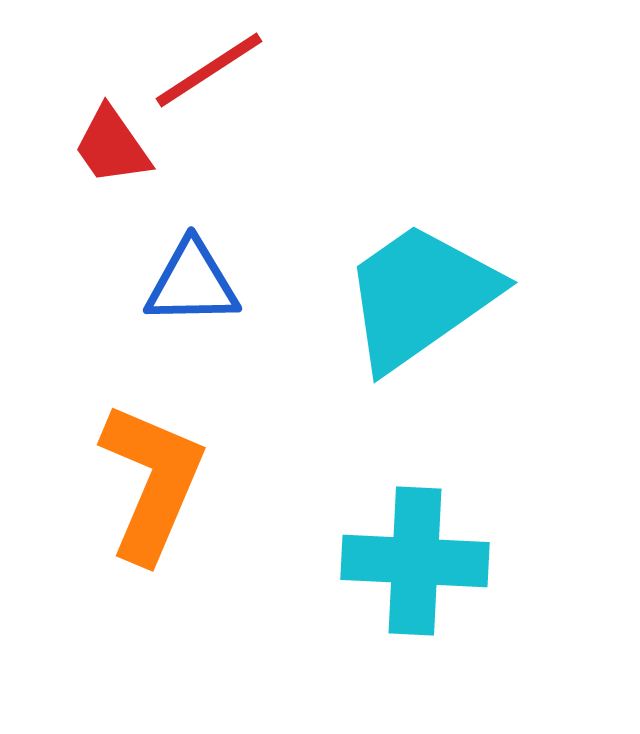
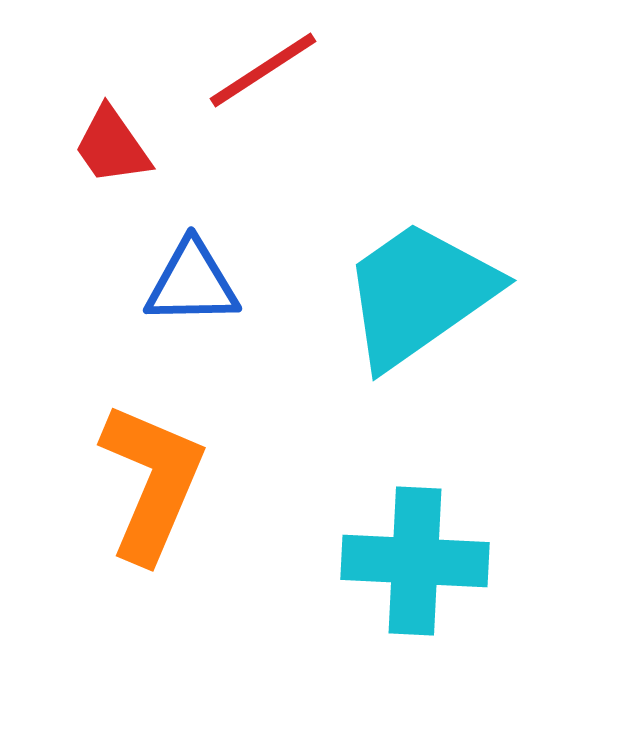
red line: moved 54 px right
cyan trapezoid: moved 1 px left, 2 px up
